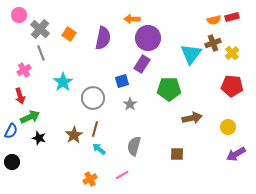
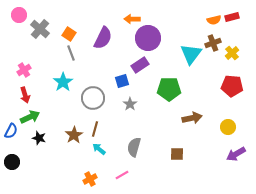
purple semicircle: rotated 15 degrees clockwise
gray line: moved 30 px right
purple rectangle: moved 2 px left, 1 px down; rotated 24 degrees clockwise
red arrow: moved 5 px right, 1 px up
gray semicircle: moved 1 px down
